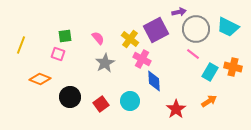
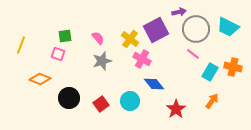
gray star: moved 3 px left, 2 px up; rotated 12 degrees clockwise
blue diamond: moved 3 px down; rotated 35 degrees counterclockwise
black circle: moved 1 px left, 1 px down
orange arrow: moved 3 px right; rotated 21 degrees counterclockwise
